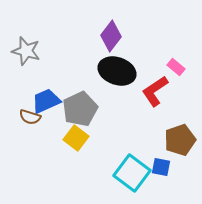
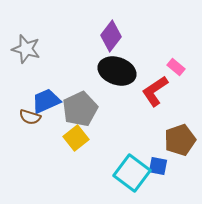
gray star: moved 2 px up
yellow square: rotated 15 degrees clockwise
blue square: moved 3 px left, 1 px up
